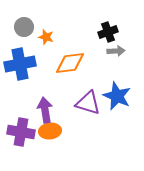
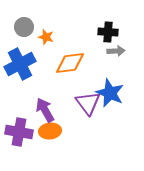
black cross: rotated 24 degrees clockwise
blue cross: rotated 16 degrees counterclockwise
blue star: moved 7 px left, 3 px up
purple triangle: rotated 36 degrees clockwise
purple arrow: rotated 20 degrees counterclockwise
purple cross: moved 2 px left
